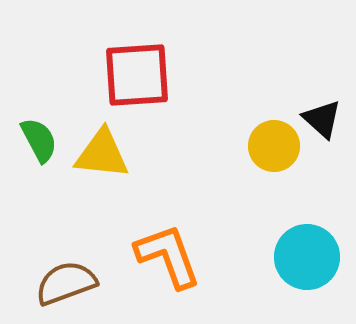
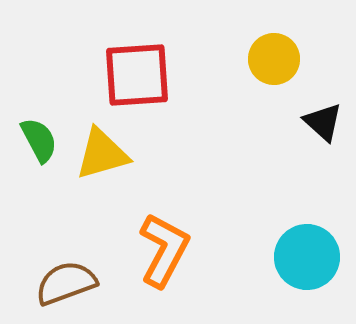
black triangle: moved 1 px right, 3 px down
yellow circle: moved 87 px up
yellow triangle: rotated 22 degrees counterclockwise
orange L-shape: moved 4 px left, 6 px up; rotated 48 degrees clockwise
